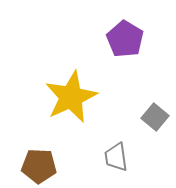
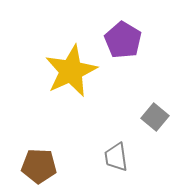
purple pentagon: moved 2 px left, 1 px down
yellow star: moved 26 px up
